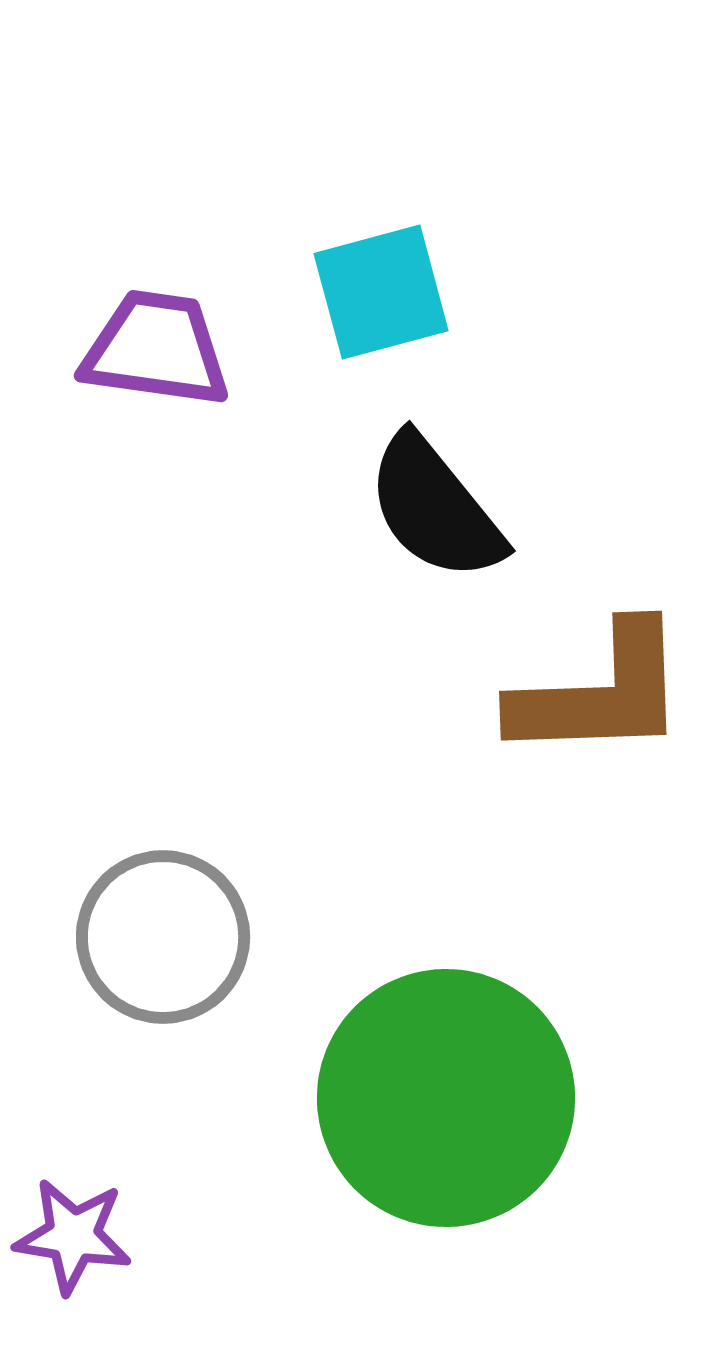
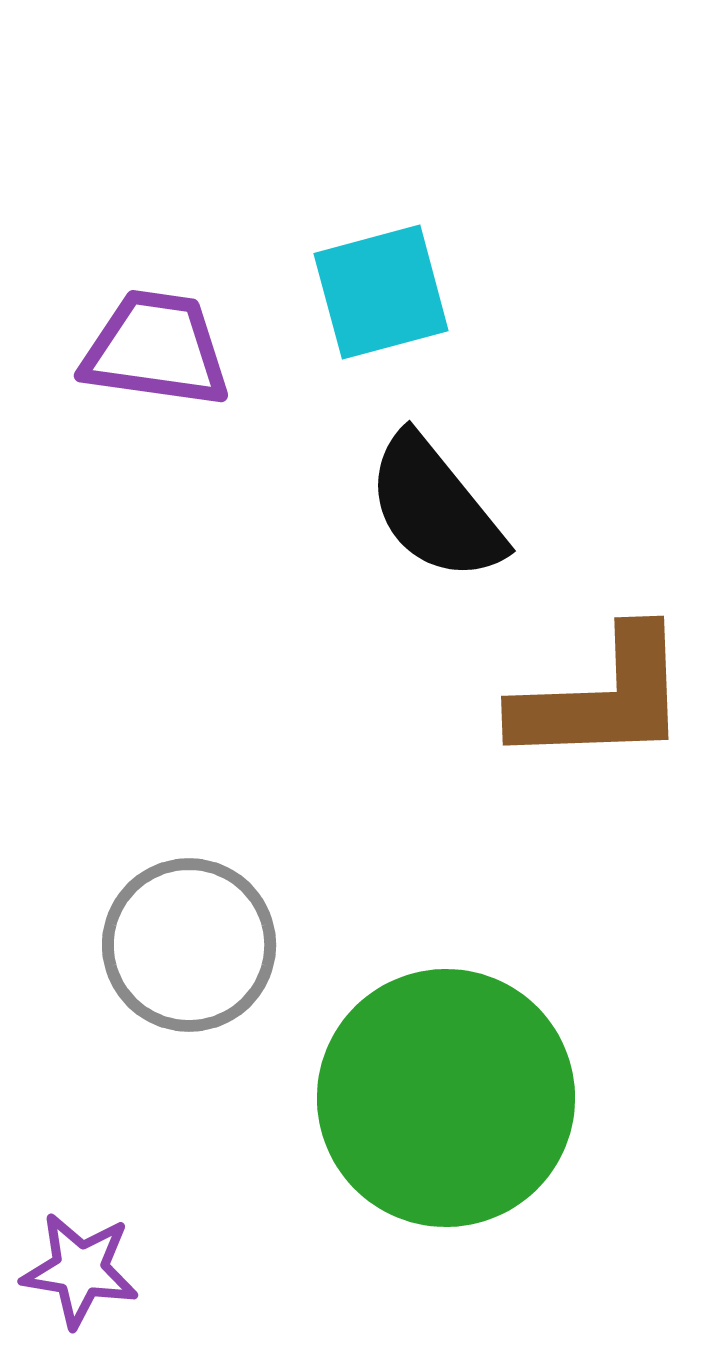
brown L-shape: moved 2 px right, 5 px down
gray circle: moved 26 px right, 8 px down
purple star: moved 7 px right, 34 px down
